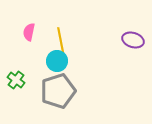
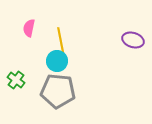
pink semicircle: moved 4 px up
gray pentagon: rotated 24 degrees clockwise
